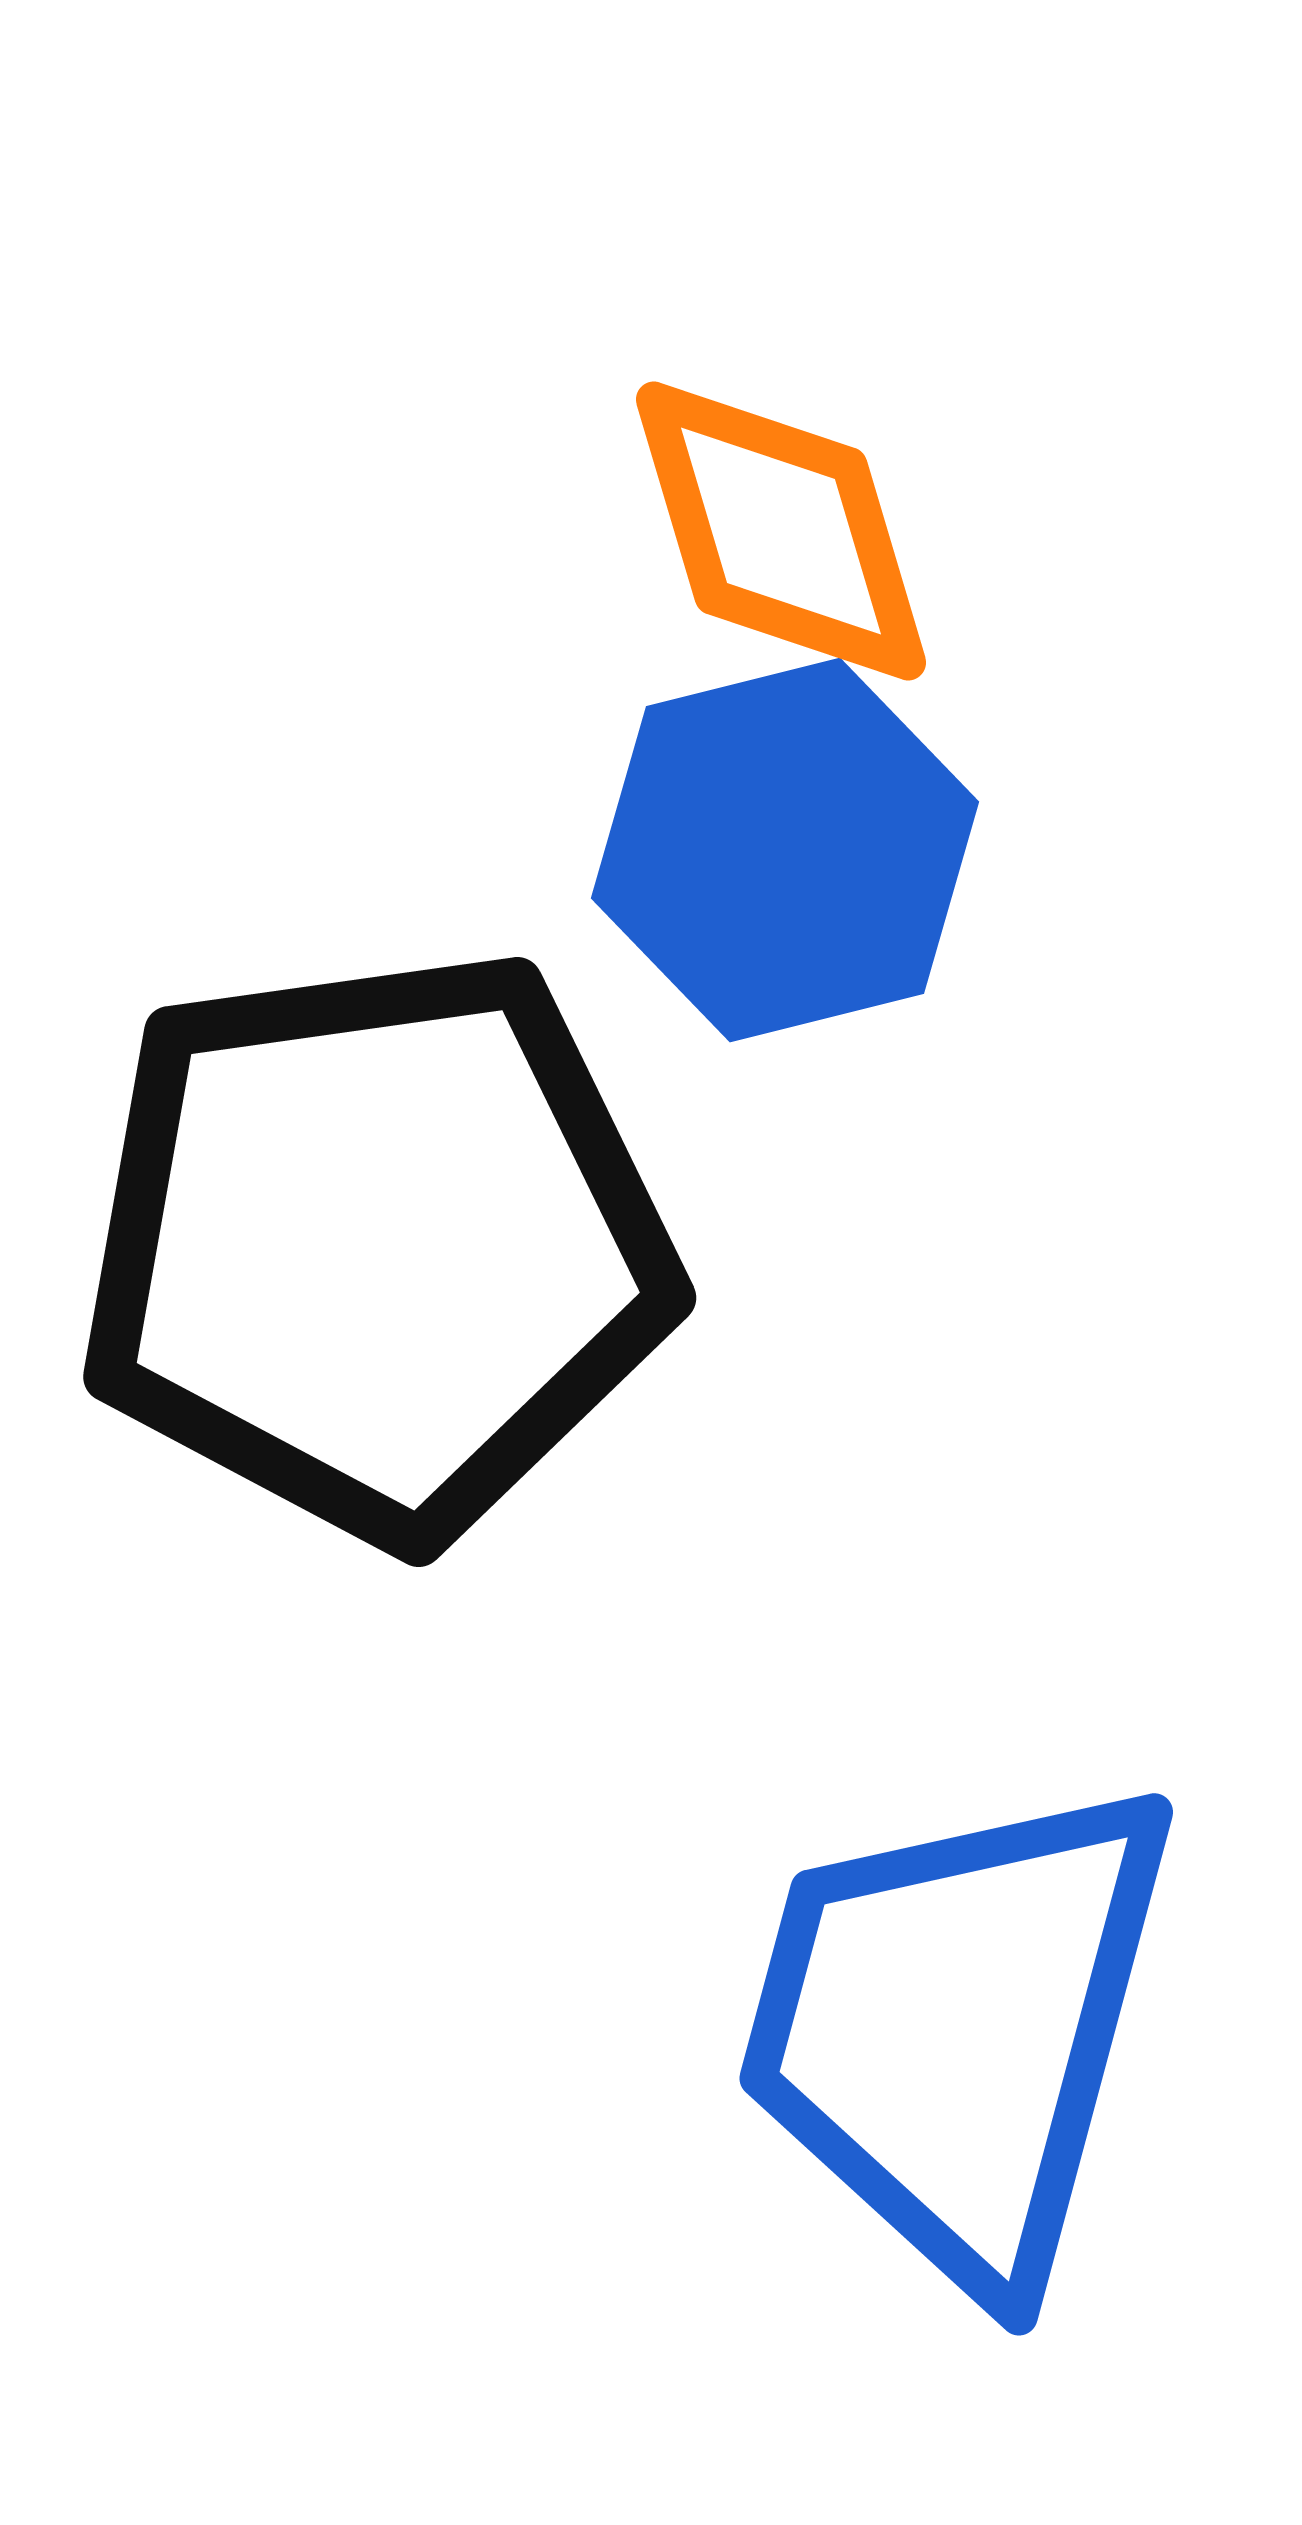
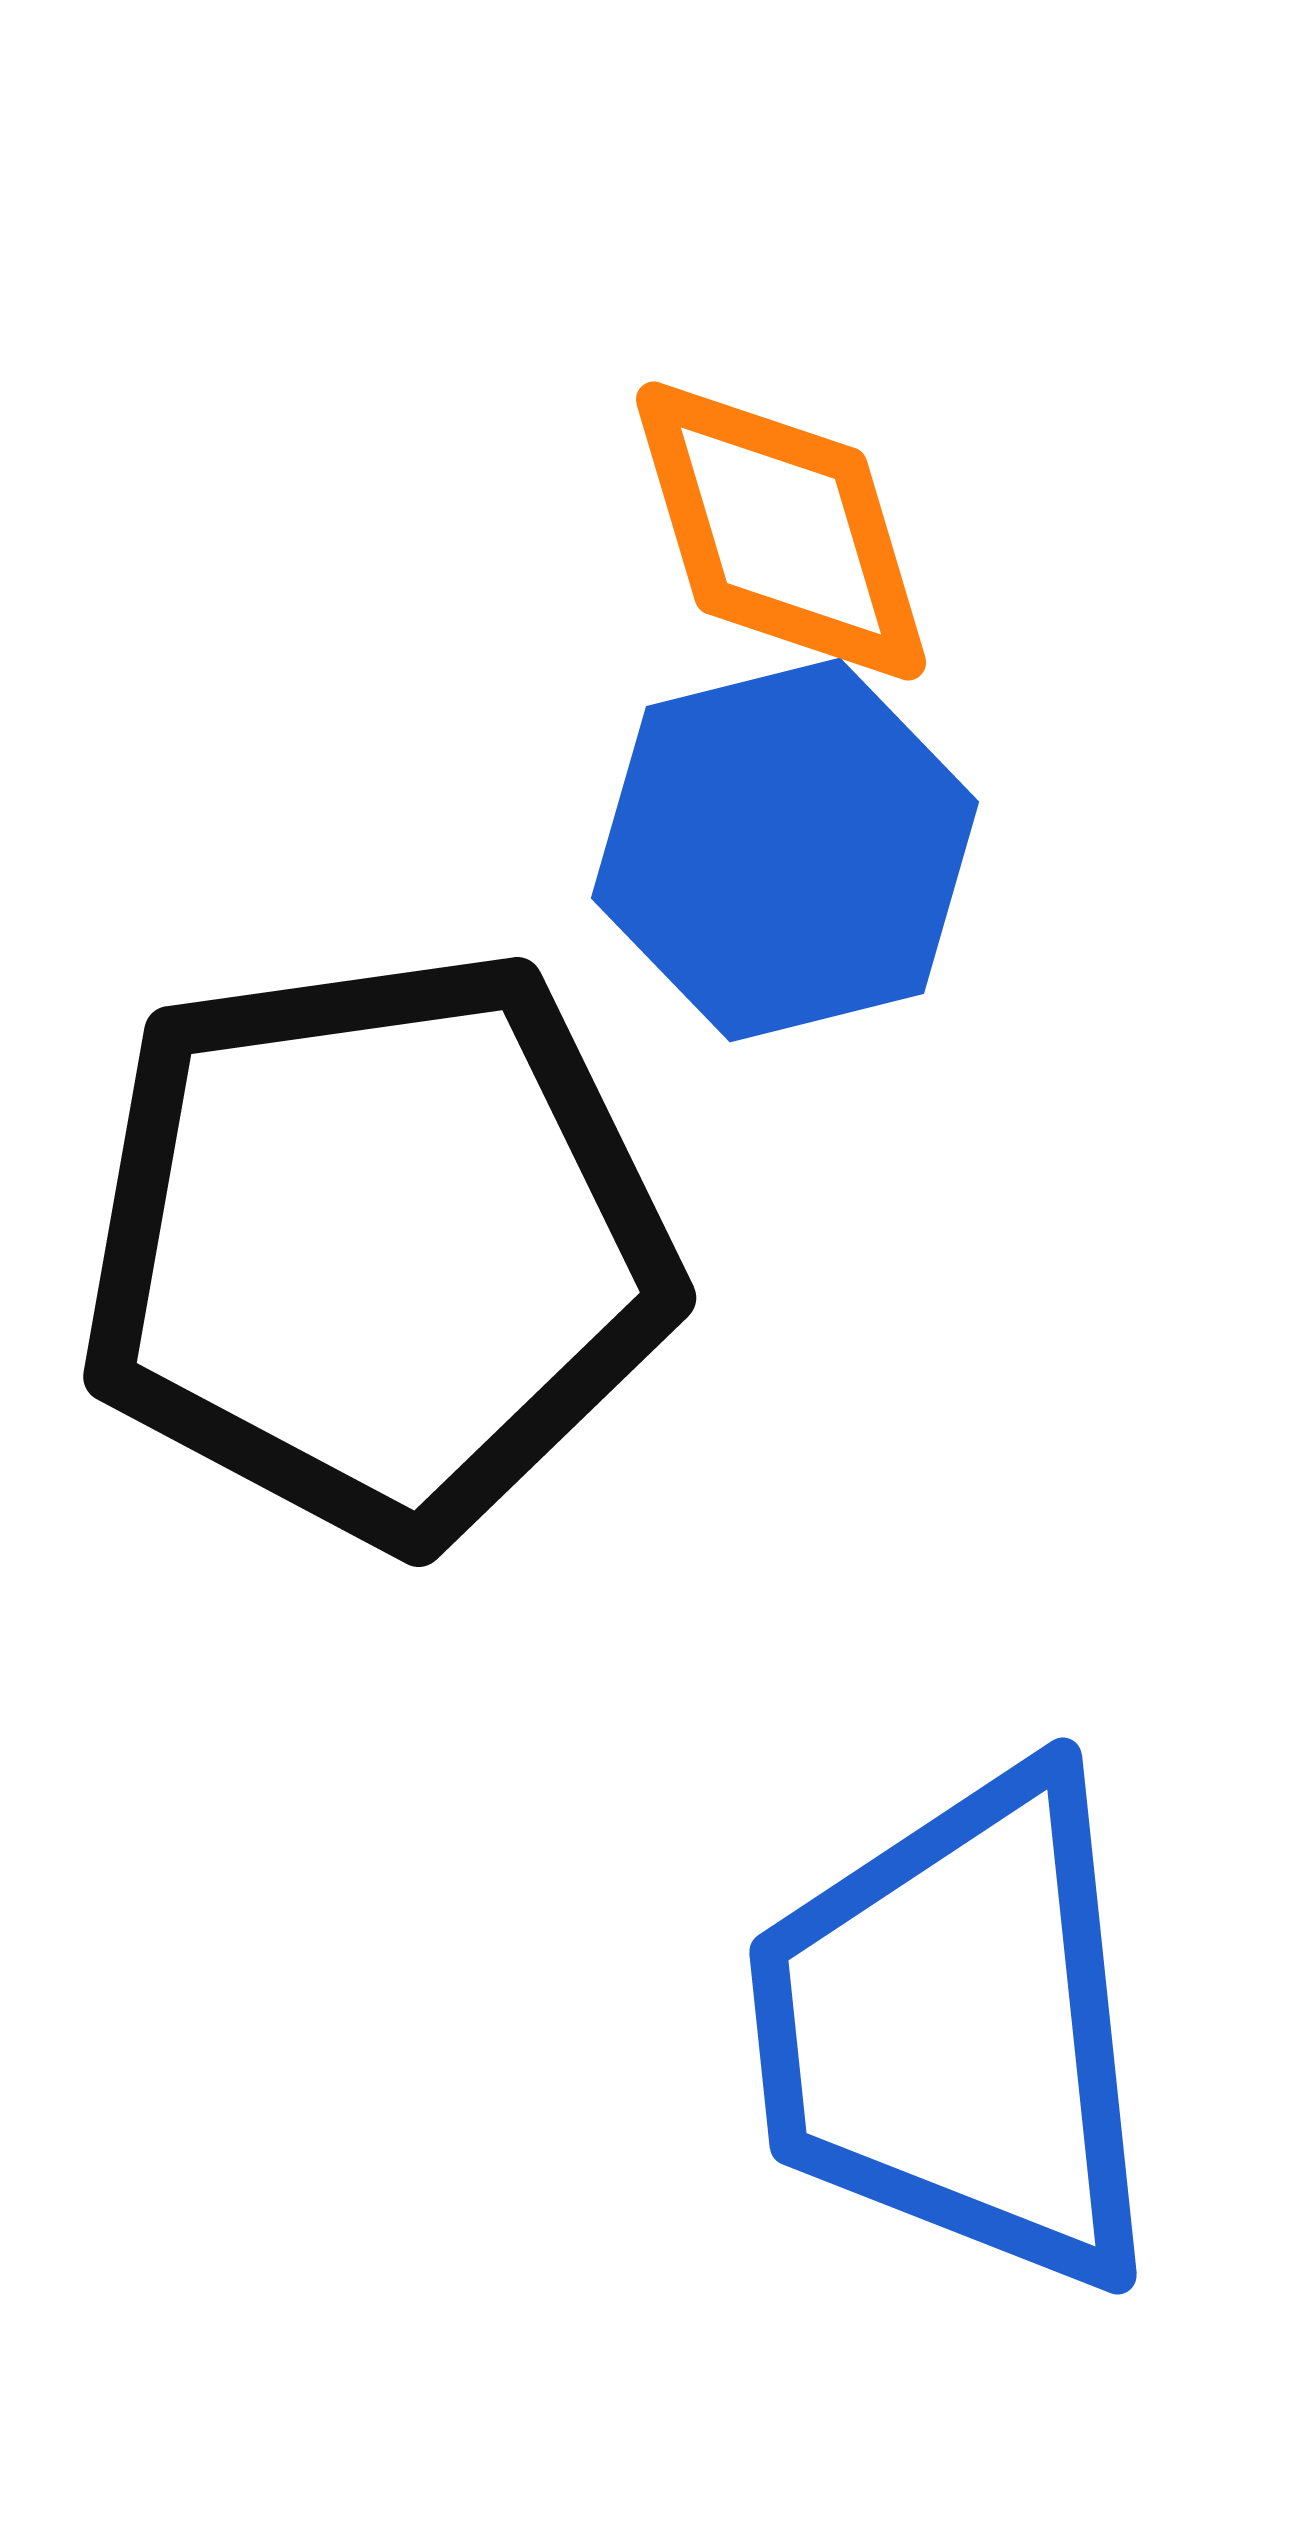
blue trapezoid: rotated 21 degrees counterclockwise
